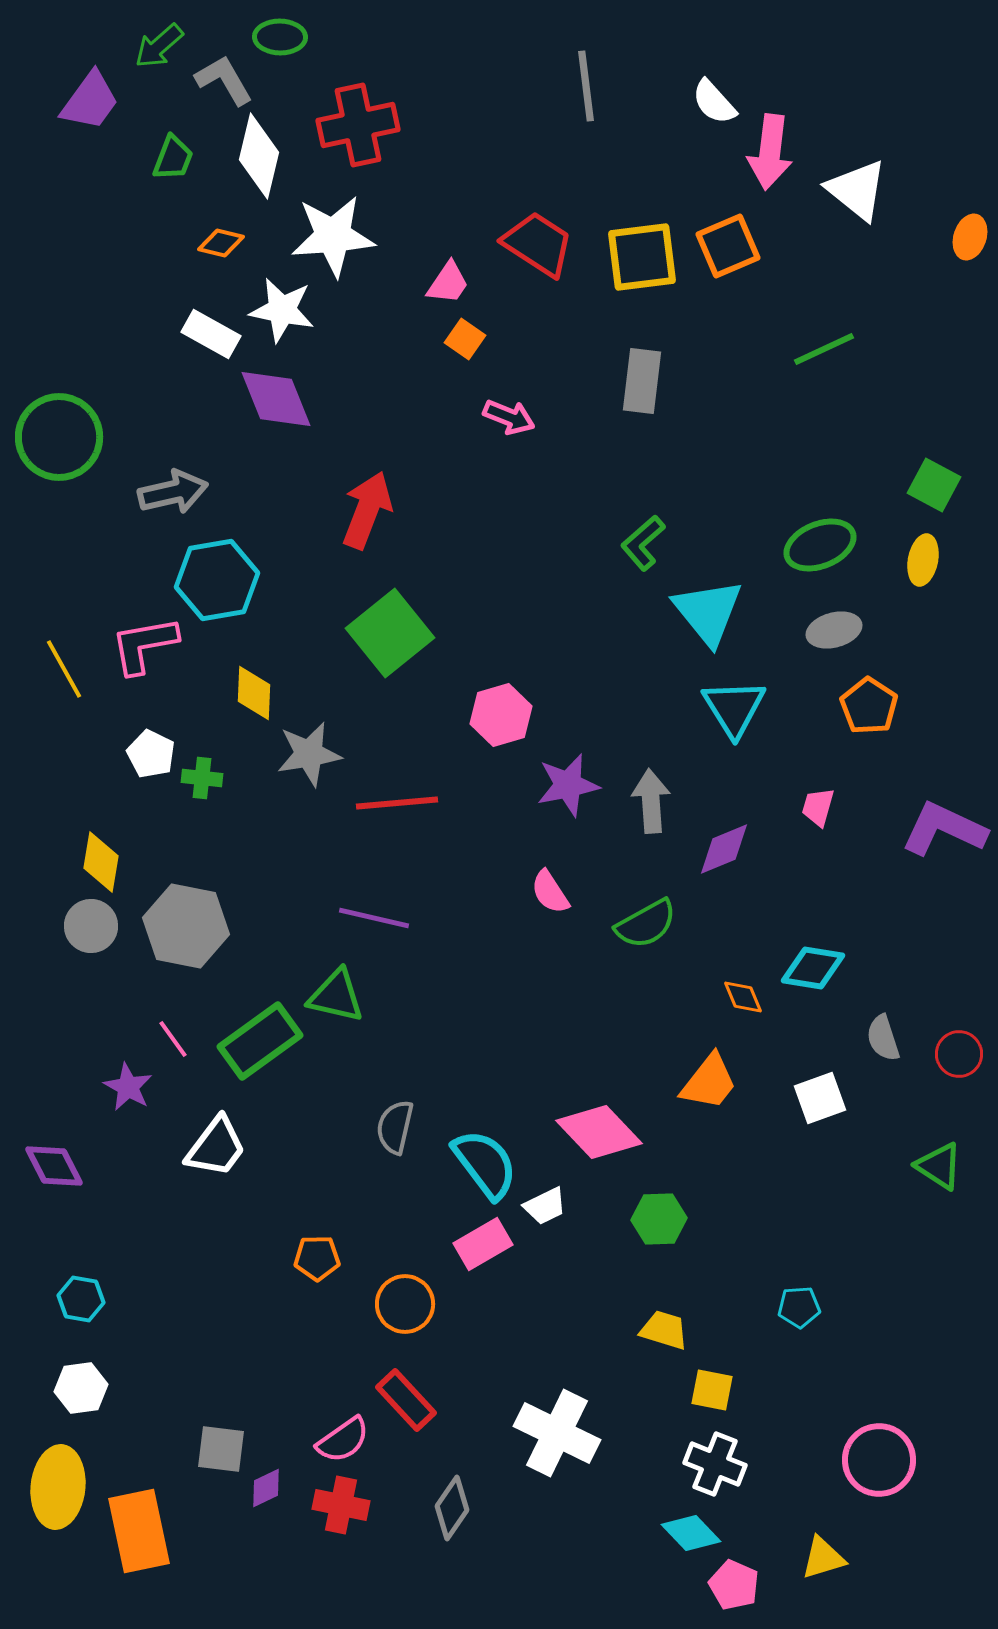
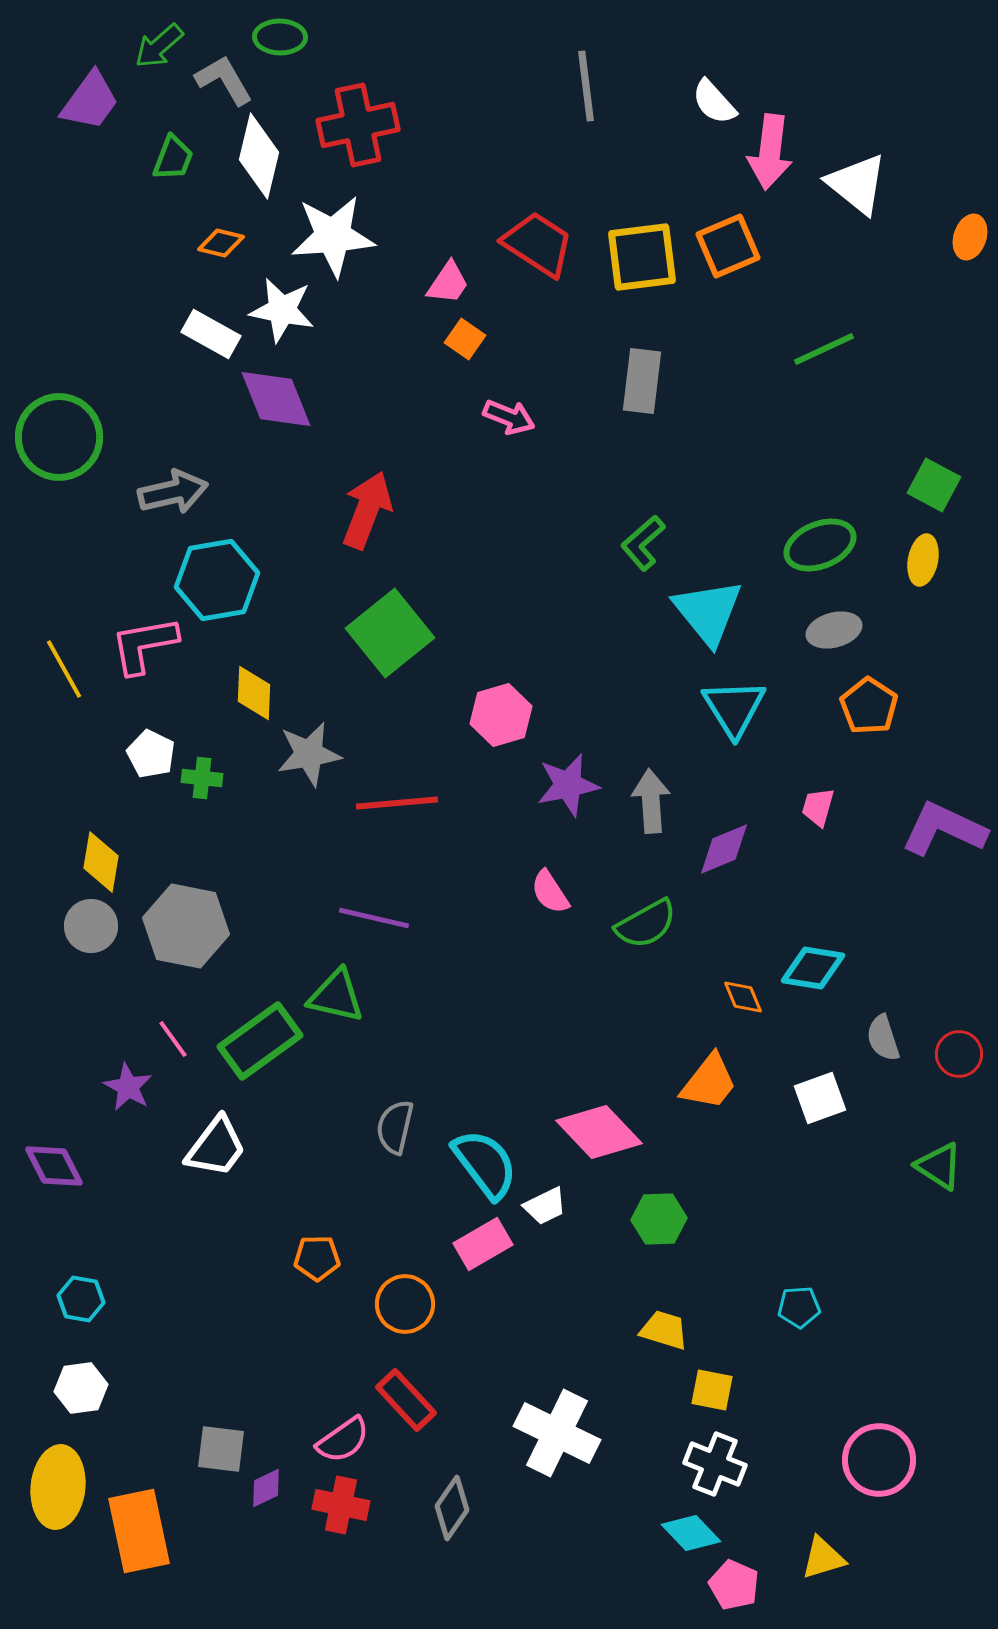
white triangle at (857, 190): moved 6 px up
